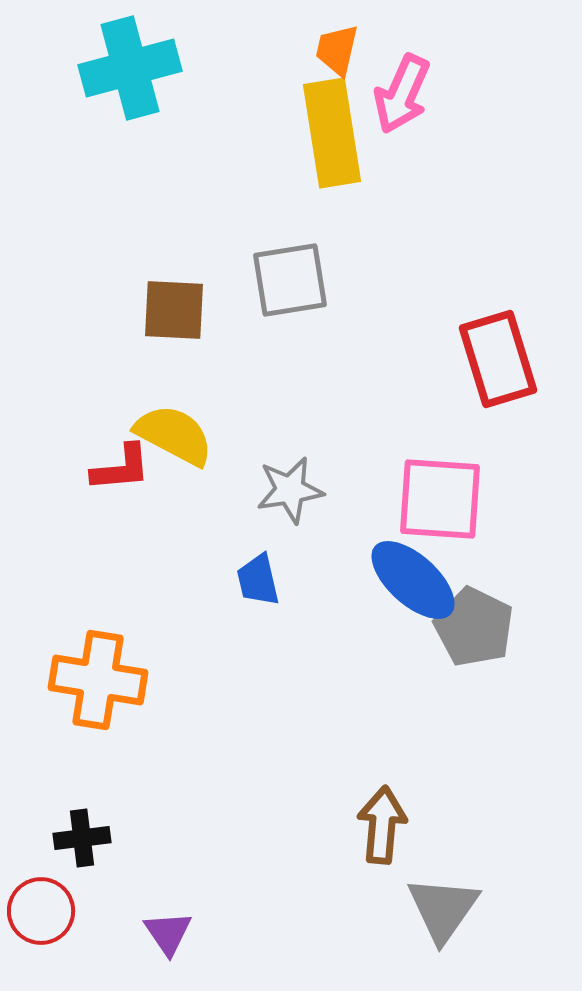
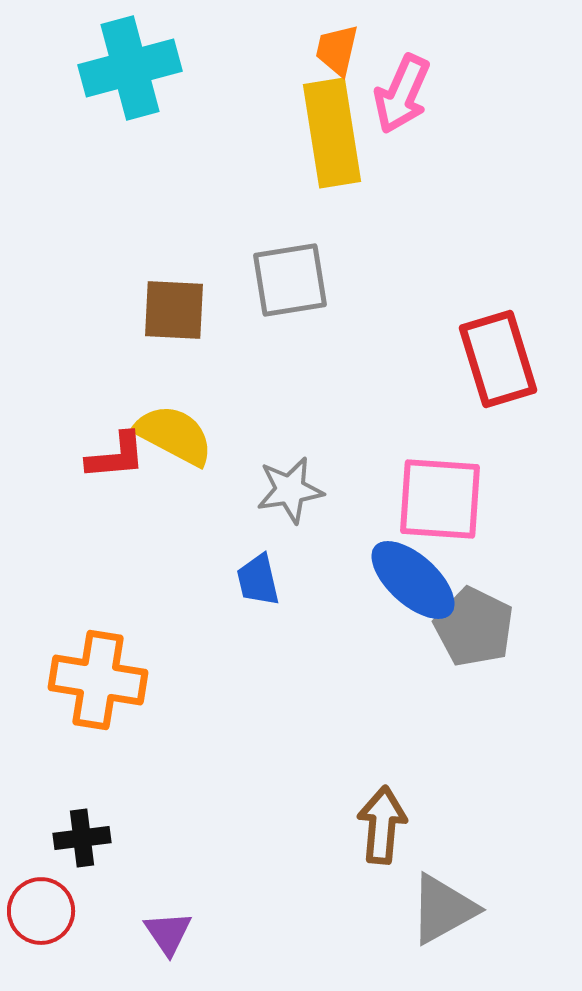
red L-shape: moved 5 px left, 12 px up
gray triangle: rotated 26 degrees clockwise
